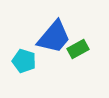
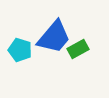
cyan pentagon: moved 4 px left, 11 px up
